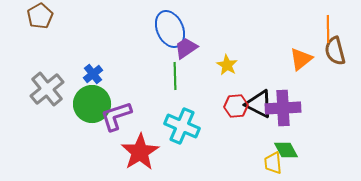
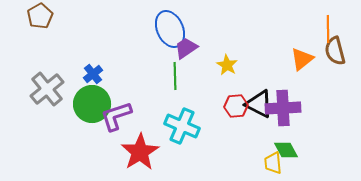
orange triangle: moved 1 px right
